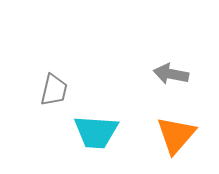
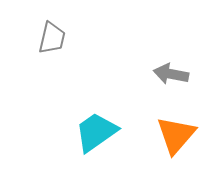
gray trapezoid: moved 2 px left, 52 px up
cyan trapezoid: rotated 141 degrees clockwise
